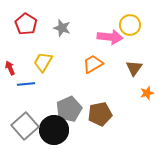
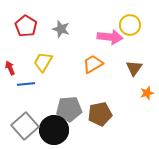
red pentagon: moved 2 px down
gray star: moved 1 px left, 1 px down
gray pentagon: rotated 20 degrees clockwise
